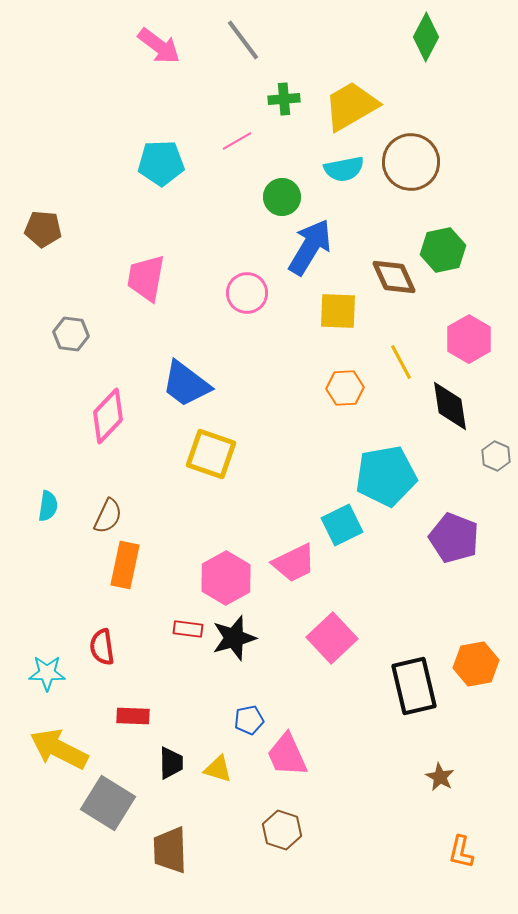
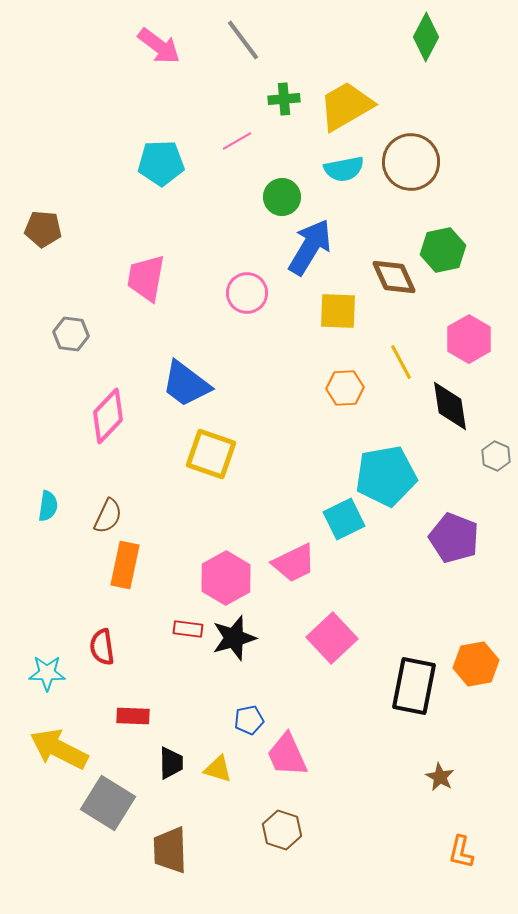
yellow trapezoid at (351, 106): moved 5 px left
cyan square at (342, 525): moved 2 px right, 6 px up
black rectangle at (414, 686): rotated 24 degrees clockwise
